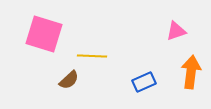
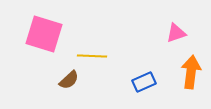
pink triangle: moved 2 px down
